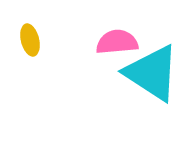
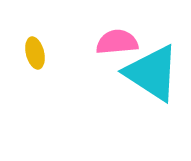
yellow ellipse: moved 5 px right, 13 px down
